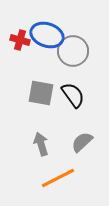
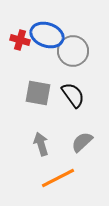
gray square: moved 3 px left
